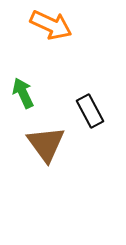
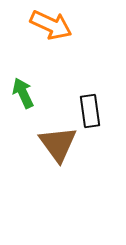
black rectangle: rotated 20 degrees clockwise
brown triangle: moved 12 px right
